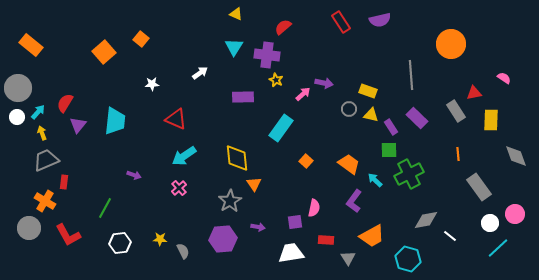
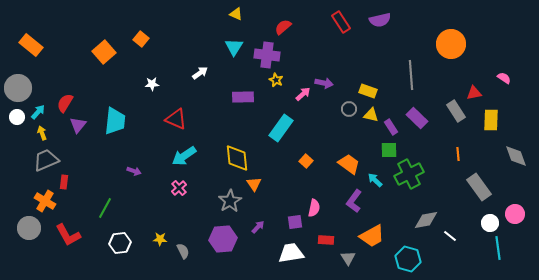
purple arrow at (134, 175): moved 4 px up
purple arrow at (258, 227): rotated 56 degrees counterclockwise
cyan line at (498, 248): rotated 55 degrees counterclockwise
